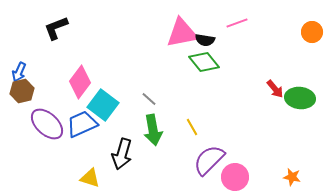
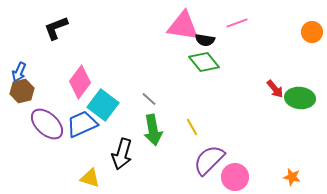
pink triangle: moved 1 px right, 7 px up; rotated 20 degrees clockwise
